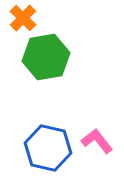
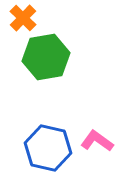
pink L-shape: rotated 16 degrees counterclockwise
